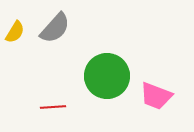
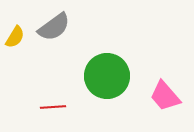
gray semicircle: moved 1 px left, 1 px up; rotated 12 degrees clockwise
yellow semicircle: moved 5 px down
pink trapezoid: moved 9 px right; rotated 28 degrees clockwise
